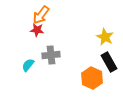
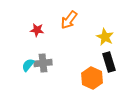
orange arrow: moved 28 px right, 5 px down
gray cross: moved 8 px left, 8 px down
black rectangle: rotated 12 degrees clockwise
